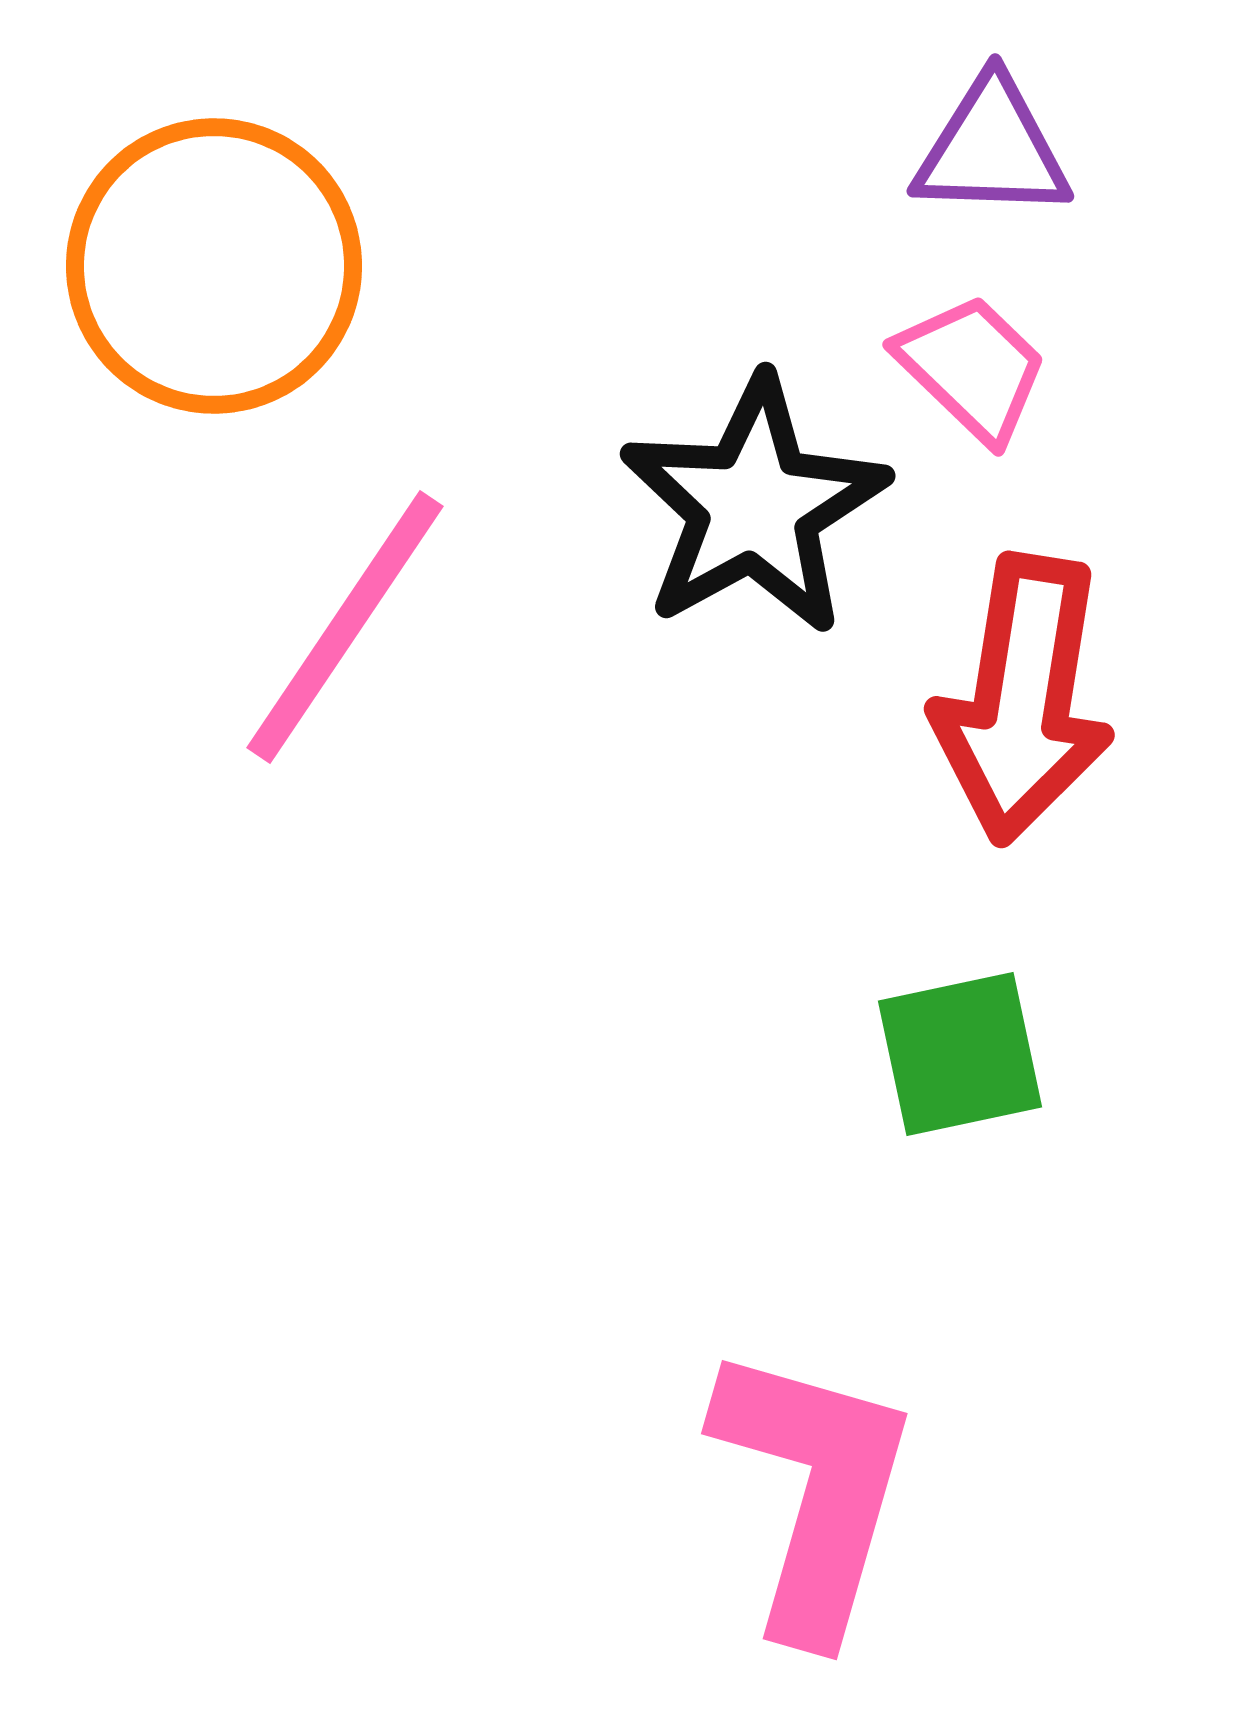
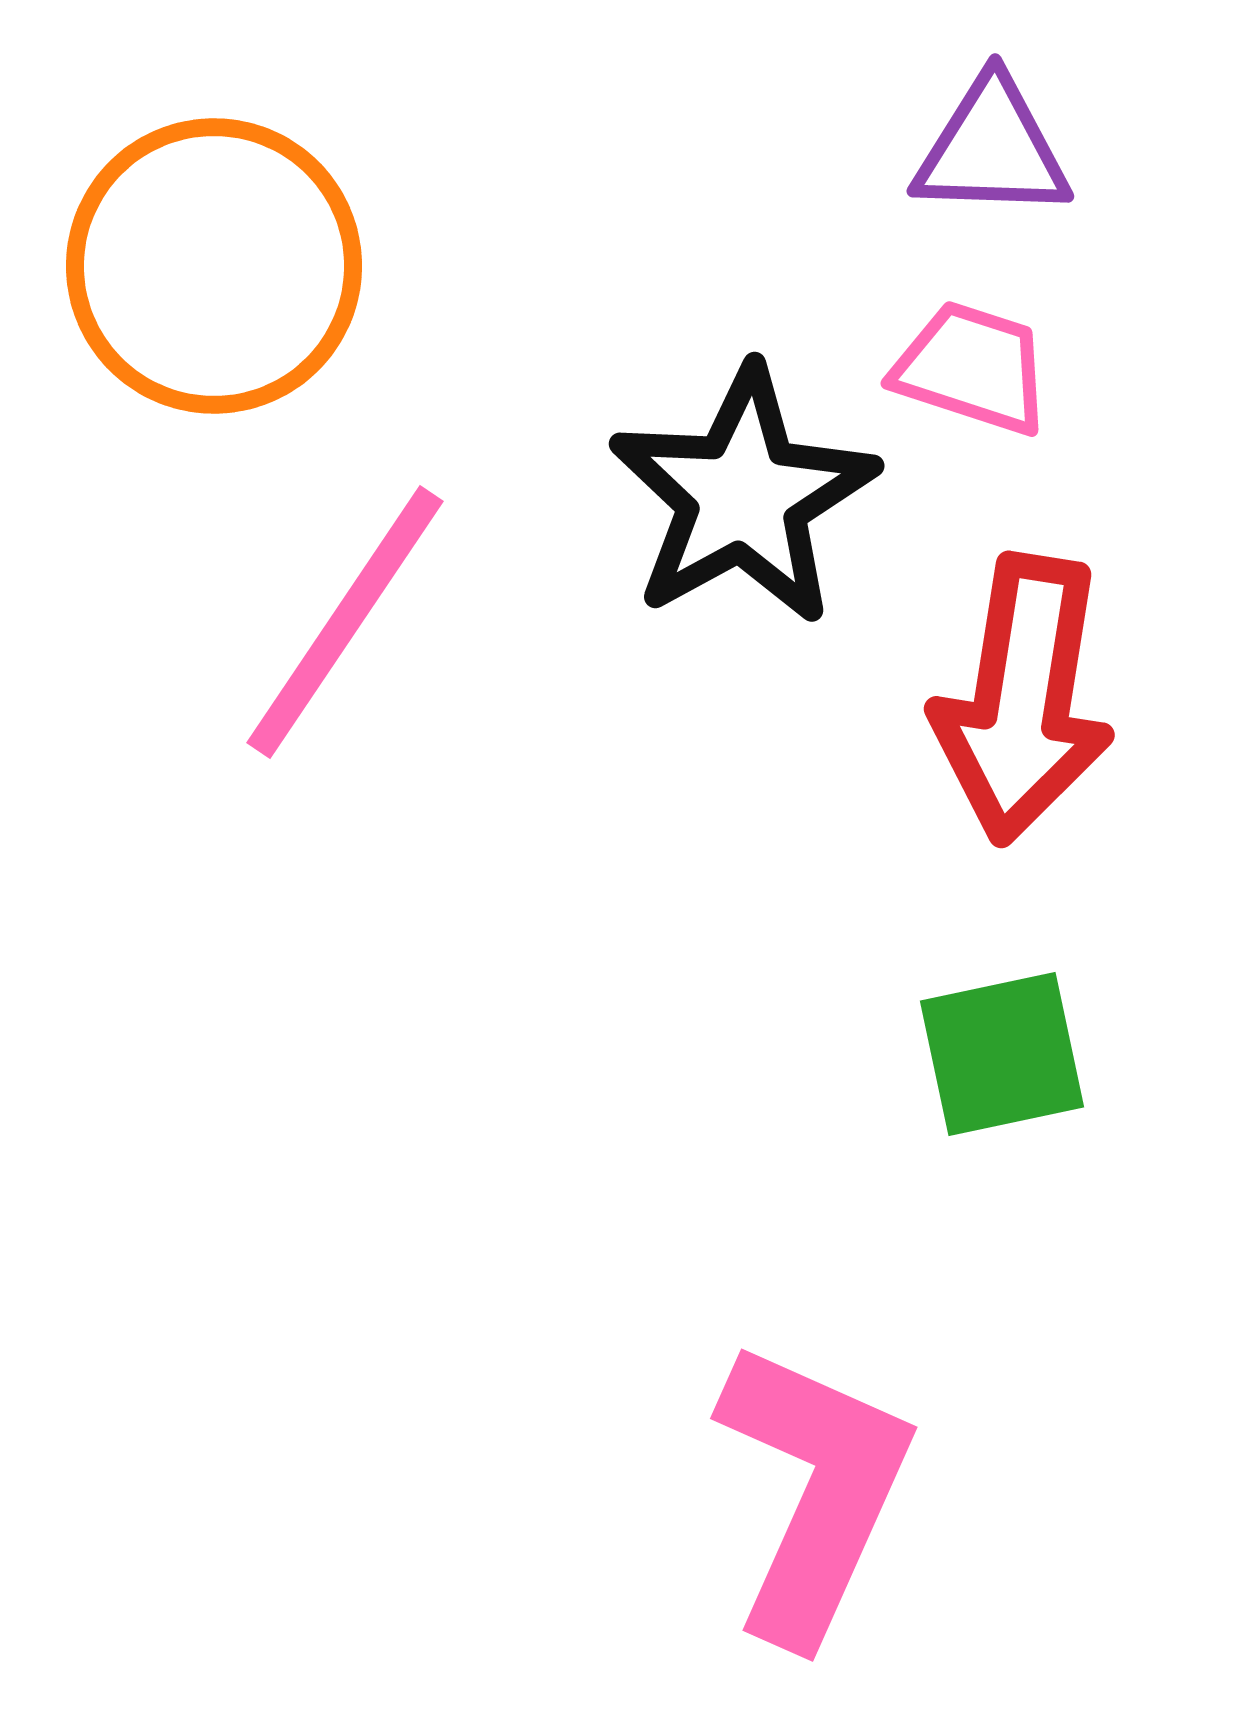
pink trapezoid: rotated 26 degrees counterclockwise
black star: moved 11 px left, 10 px up
pink line: moved 5 px up
green square: moved 42 px right
pink L-shape: rotated 8 degrees clockwise
